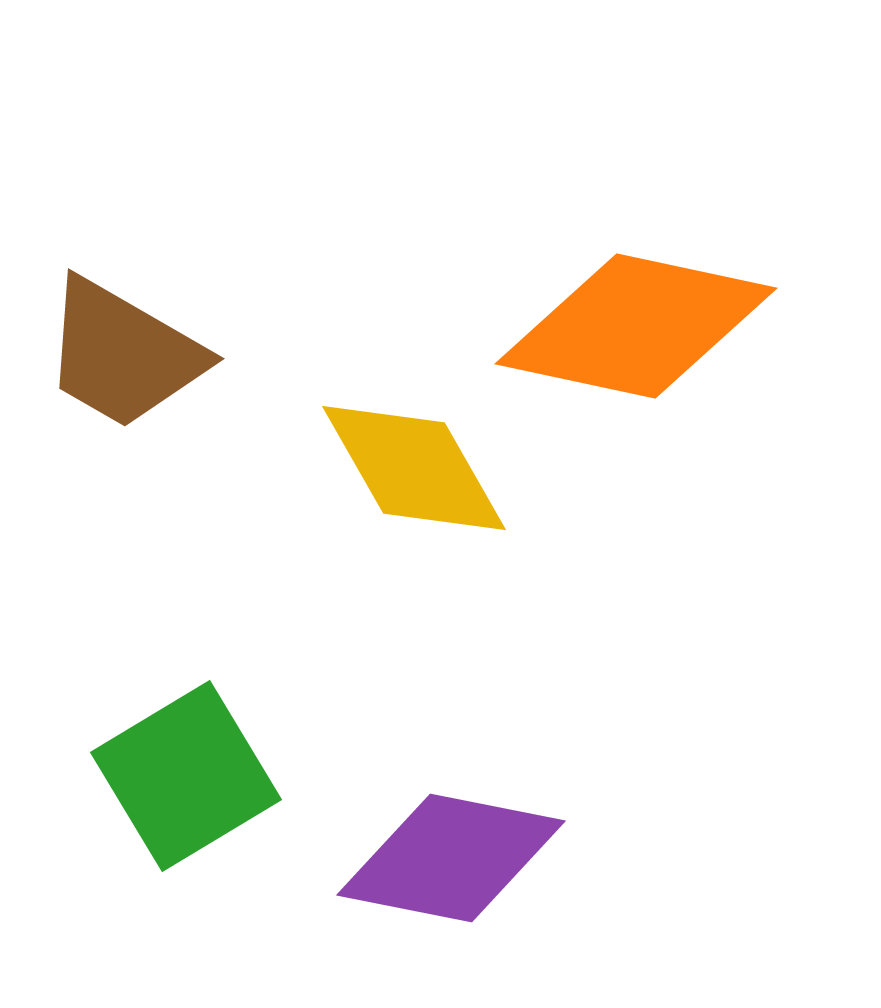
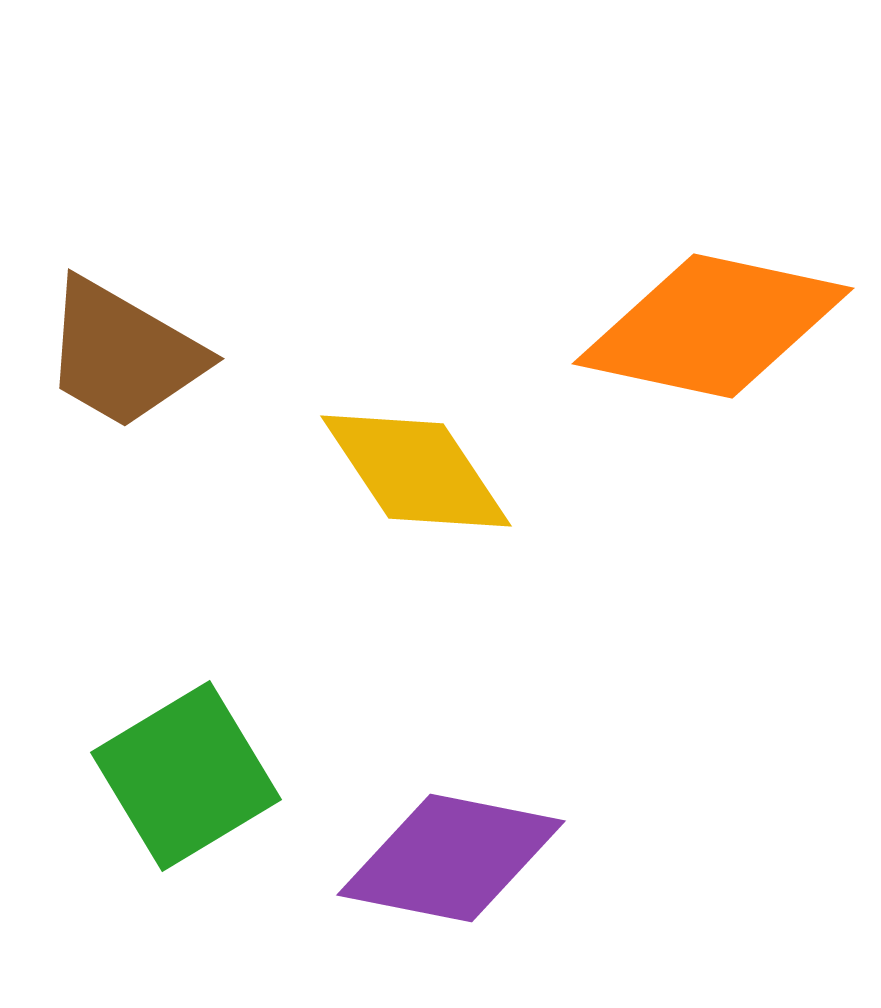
orange diamond: moved 77 px right
yellow diamond: moved 2 px right, 3 px down; rotated 4 degrees counterclockwise
